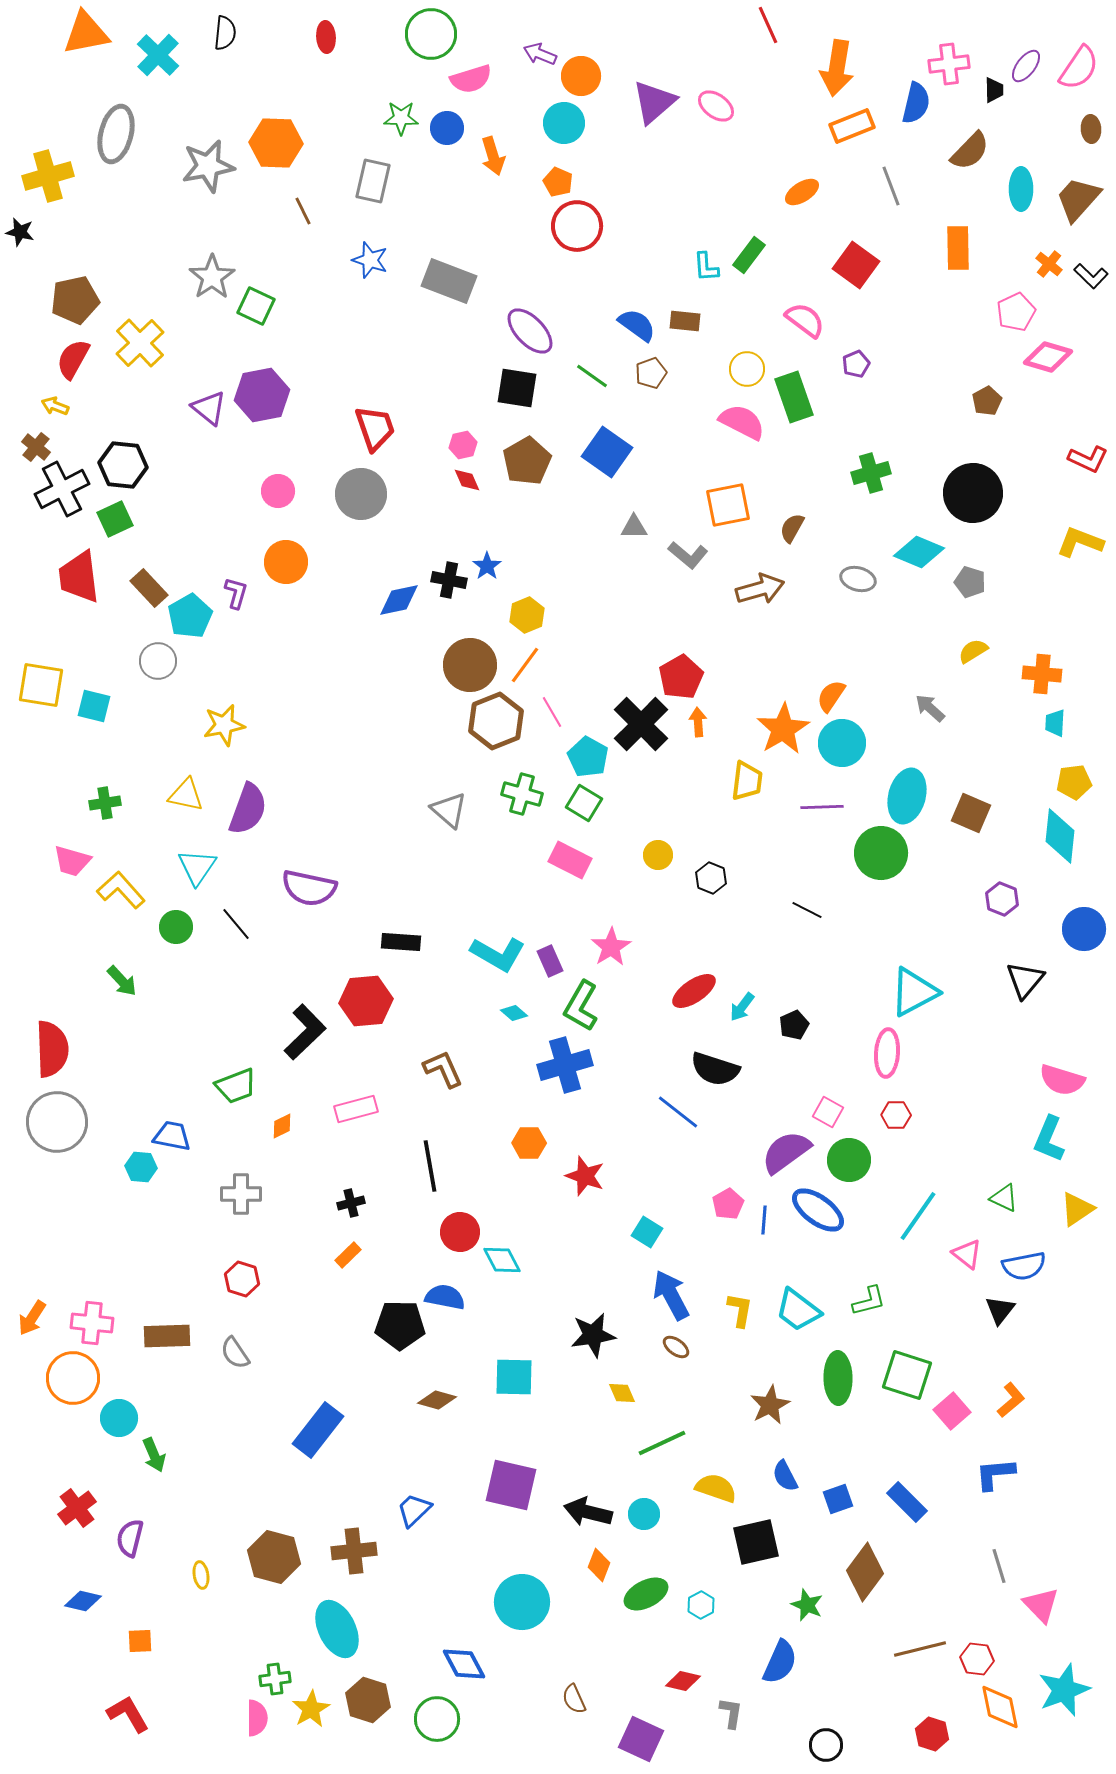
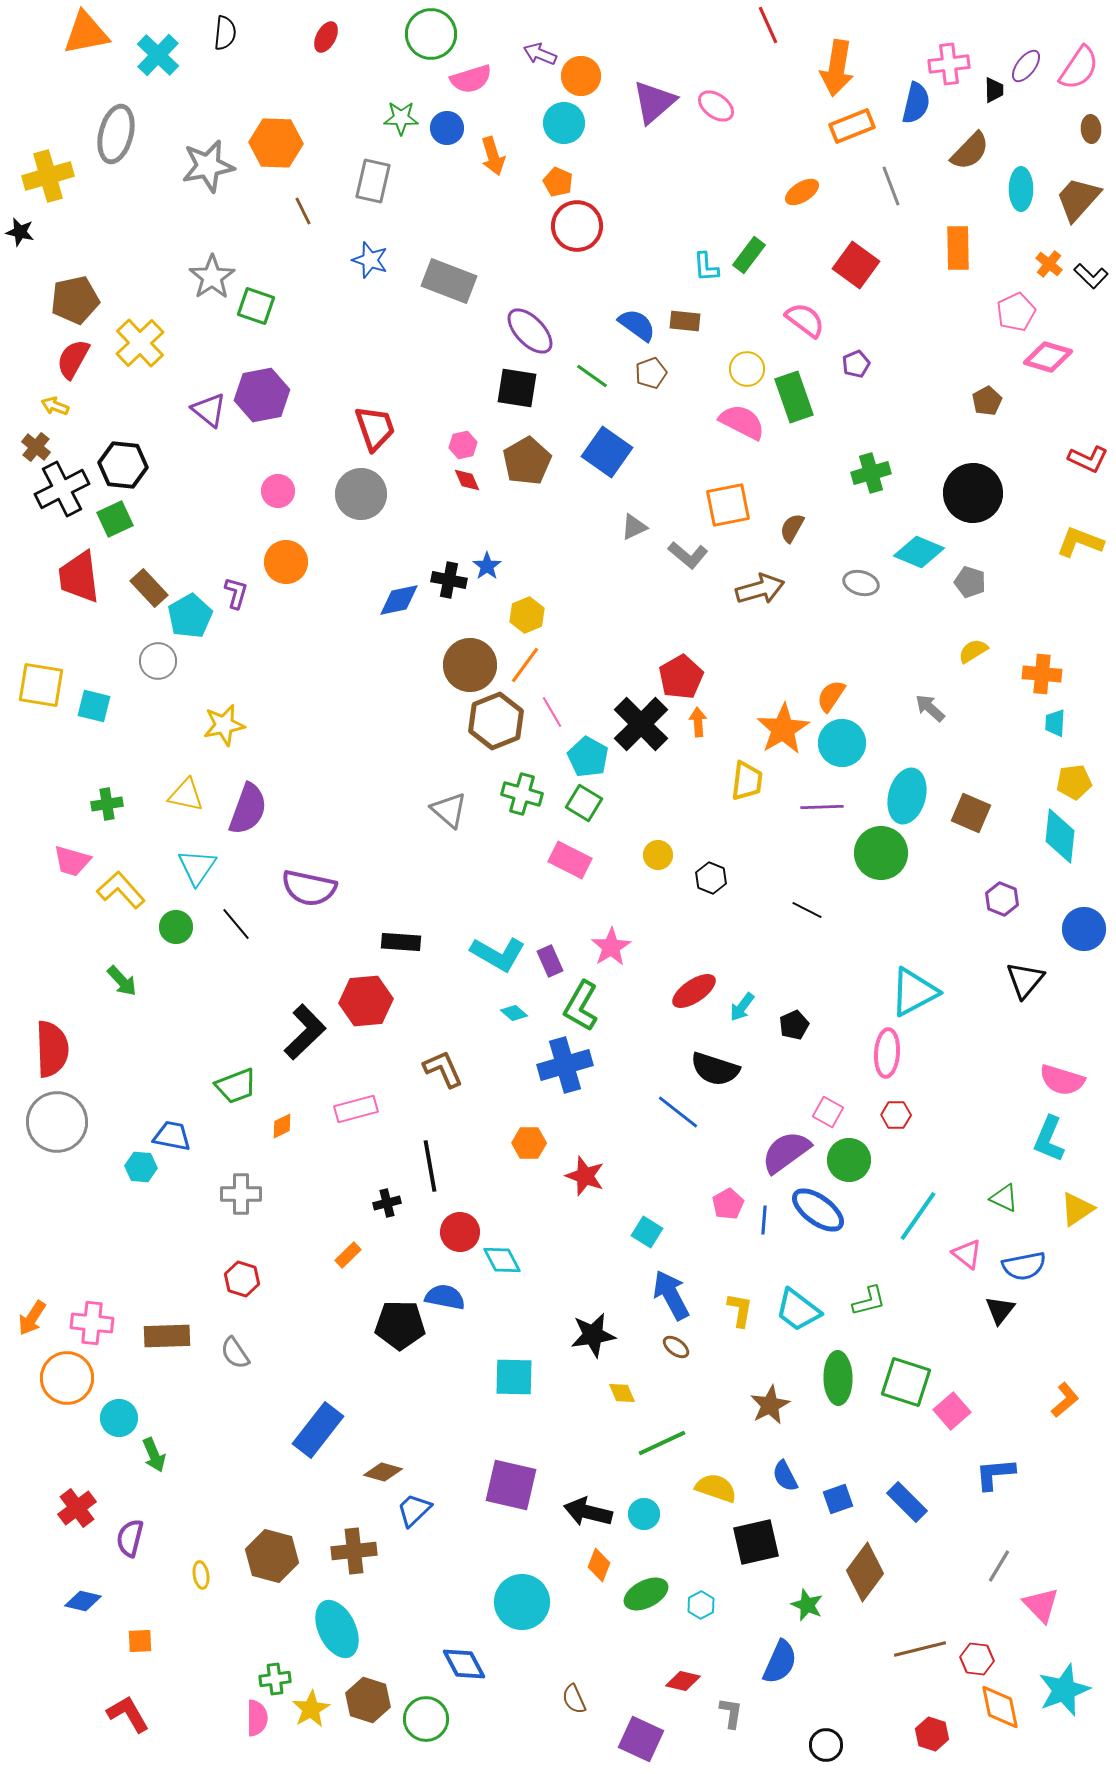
red ellipse at (326, 37): rotated 32 degrees clockwise
green square at (256, 306): rotated 6 degrees counterclockwise
purple triangle at (209, 408): moved 2 px down
gray triangle at (634, 527): rotated 24 degrees counterclockwise
gray ellipse at (858, 579): moved 3 px right, 4 px down
green cross at (105, 803): moved 2 px right, 1 px down
black cross at (351, 1203): moved 36 px right
green square at (907, 1375): moved 1 px left, 7 px down
orange circle at (73, 1378): moved 6 px left
brown diamond at (437, 1400): moved 54 px left, 72 px down
orange L-shape at (1011, 1400): moved 54 px right
brown hexagon at (274, 1557): moved 2 px left, 1 px up
gray line at (999, 1566): rotated 48 degrees clockwise
green circle at (437, 1719): moved 11 px left
